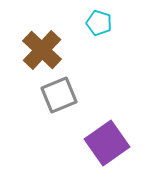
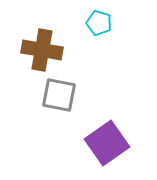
brown cross: rotated 33 degrees counterclockwise
gray square: rotated 33 degrees clockwise
